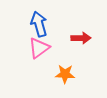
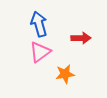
pink triangle: moved 1 px right, 4 px down
orange star: rotated 12 degrees counterclockwise
